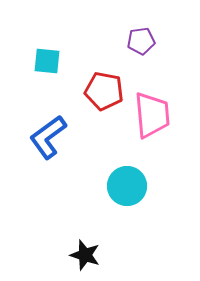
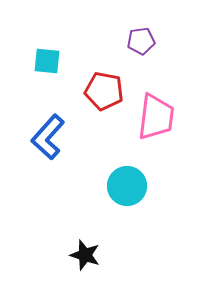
pink trapezoid: moved 4 px right, 2 px down; rotated 12 degrees clockwise
blue L-shape: rotated 12 degrees counterclockwise
